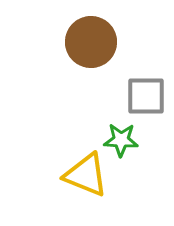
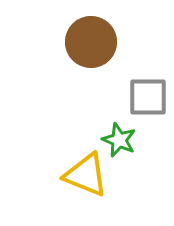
gray square: moved 2 px right, 1 px down
green star: moved 2 px left; rotated 20 degrees clockwise
